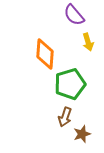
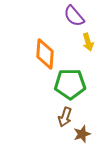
purple semicircle: moved 1 px down
green pentagon: rotated 16 degrees clockwise
